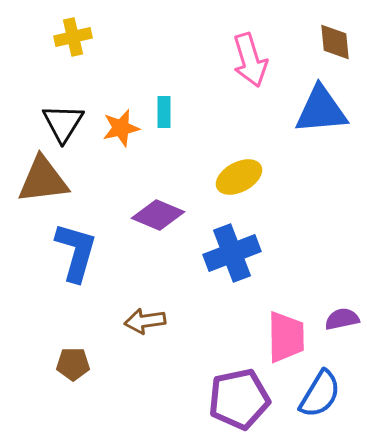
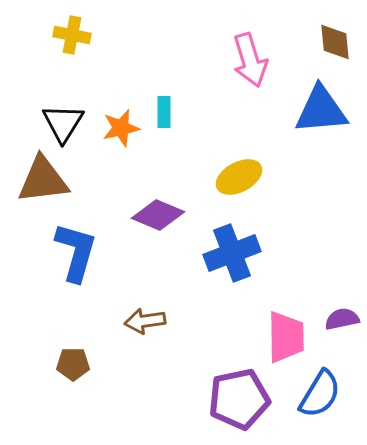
yellow cross: moved 1 px left, 2 px up; rotated 24 degrees clockwise
